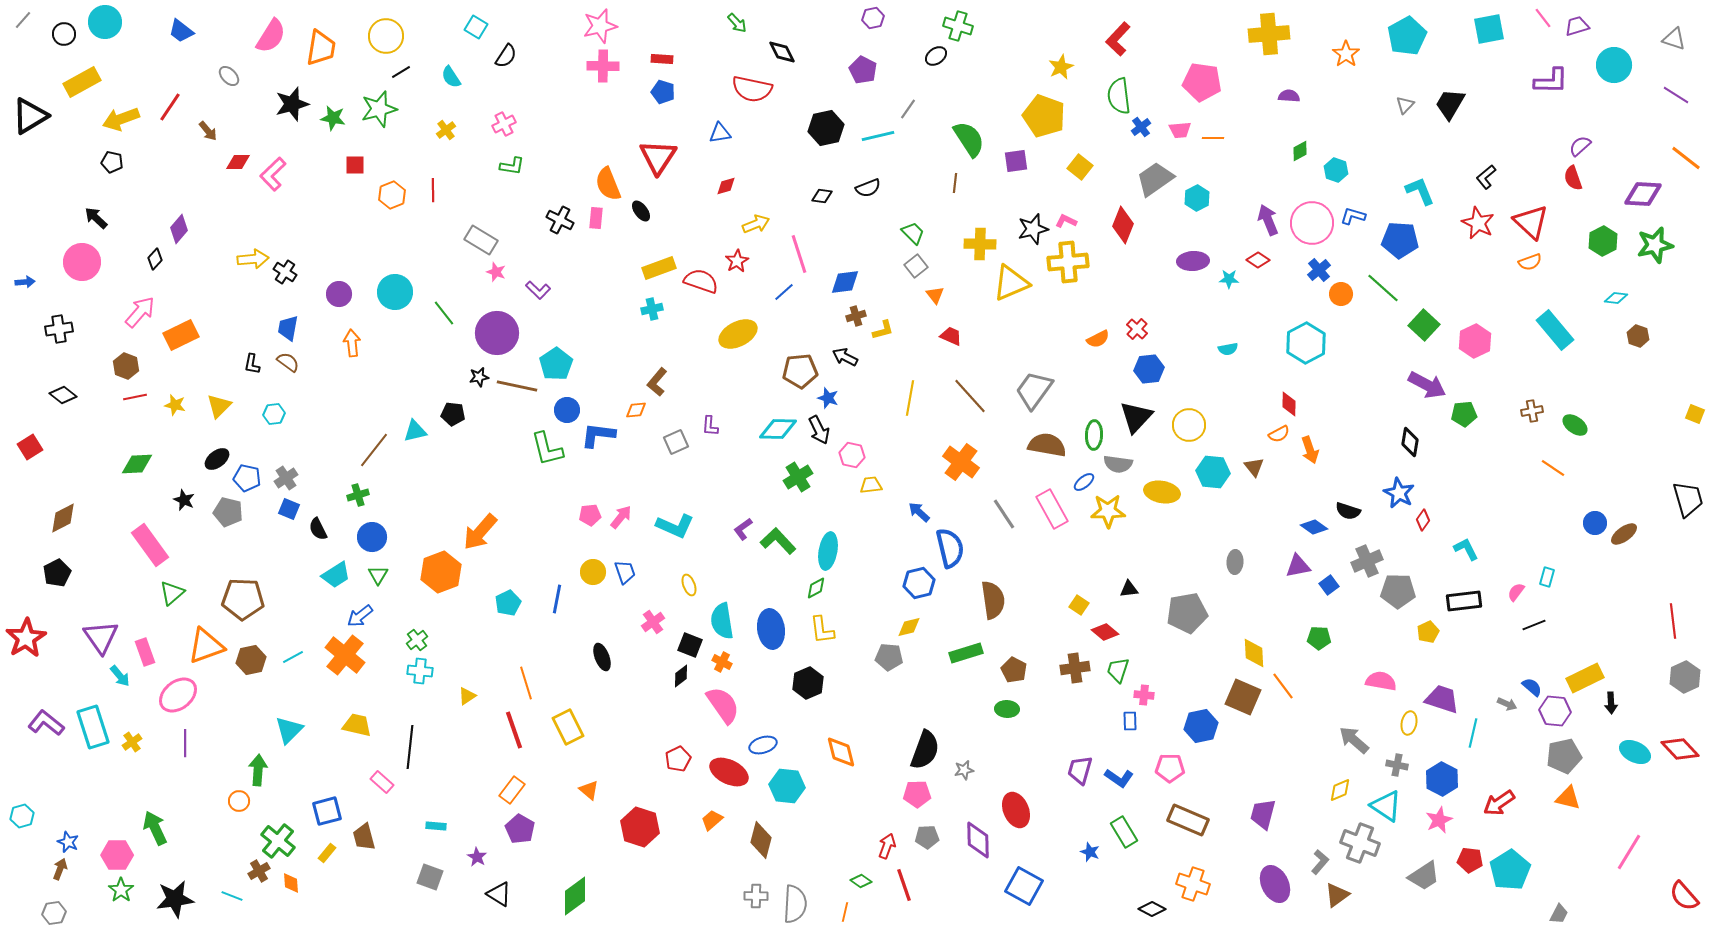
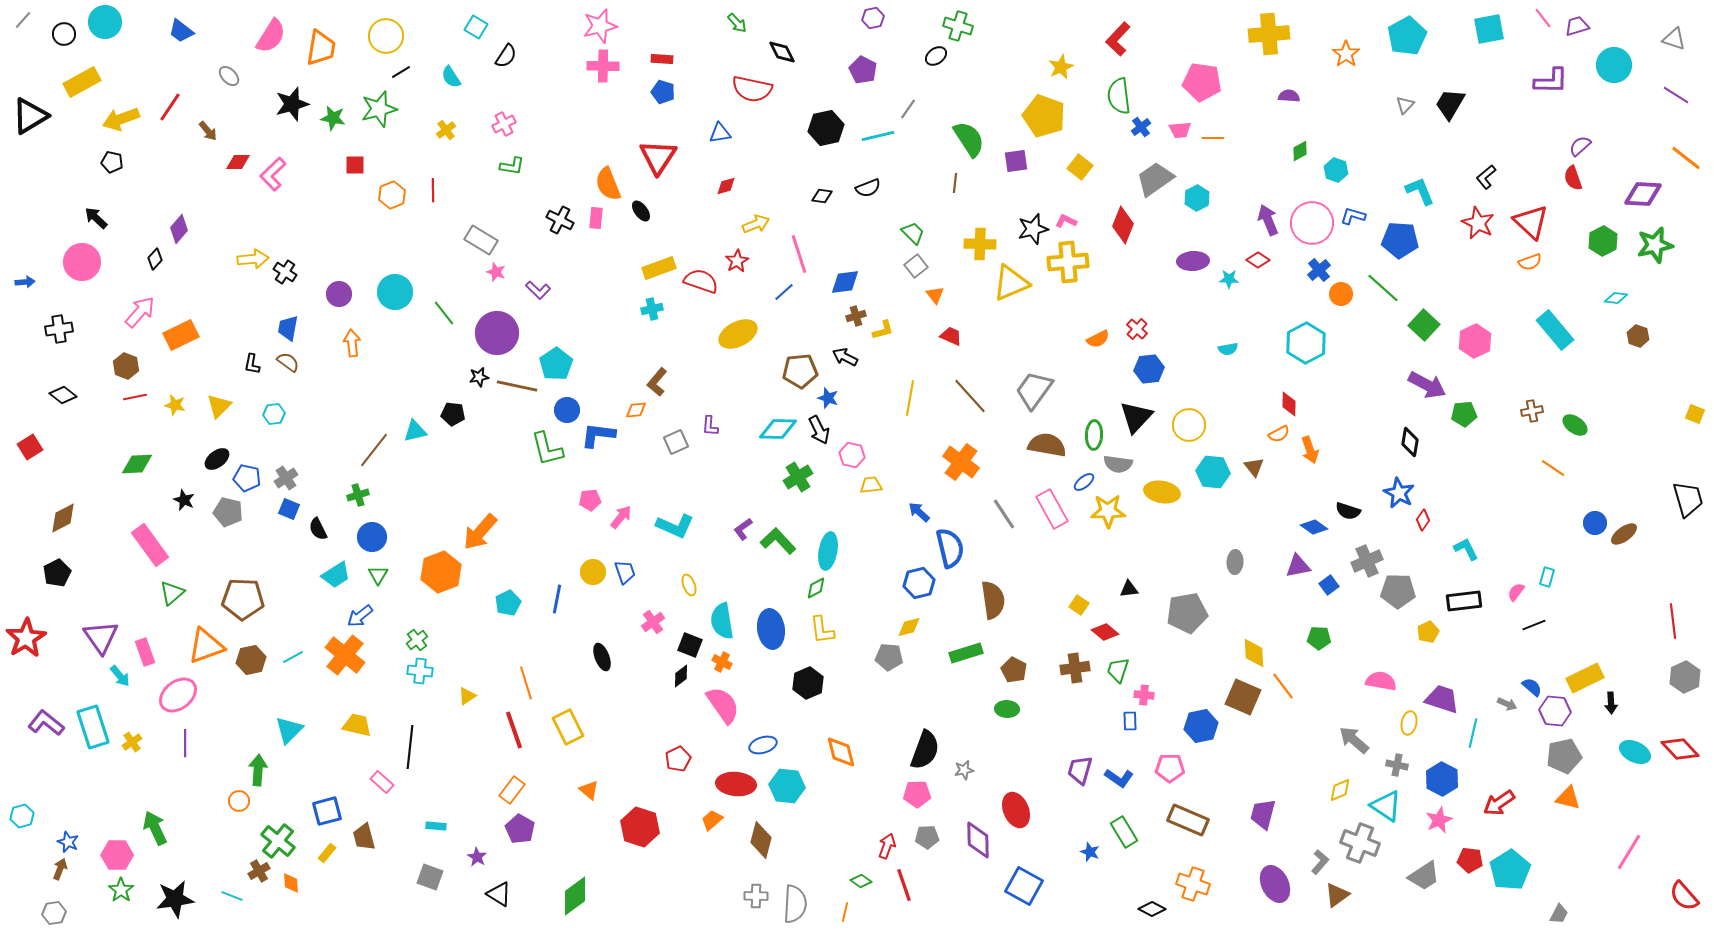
pink pentagon at (590, 515): moved 15 px up
red ellipse at (729, 772): moved 7 px right, 12 px down; rotated 21 degrees counterclockwise
